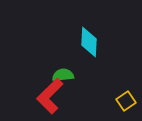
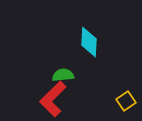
red L-shape: moved 3 px right, 3 px down
